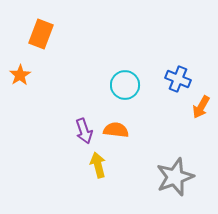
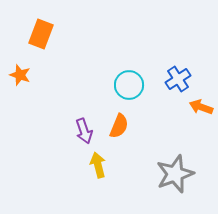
orange star: rotated 20 degrees counterclockwise
blue cross: rotated 35 degrees clockwise
cyan circle: moved 4 px right
orange arrow: rotated 80 degrees clockwise
orange semicircle: moved 3 px right, 4 px up; rotated 105 degrees clockwise
gray star: moved 3 px up
